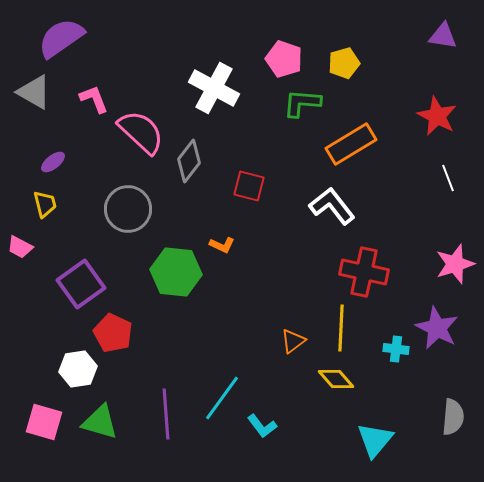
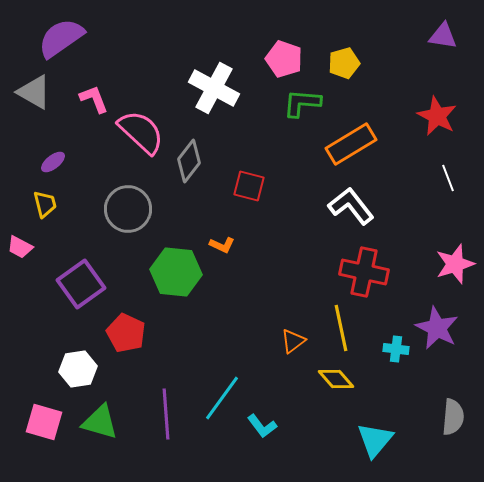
white L-shape: moved 19 px right
yellow line: rotated 15 degrees counterclockwise
red pentagon: moved 13 px right
